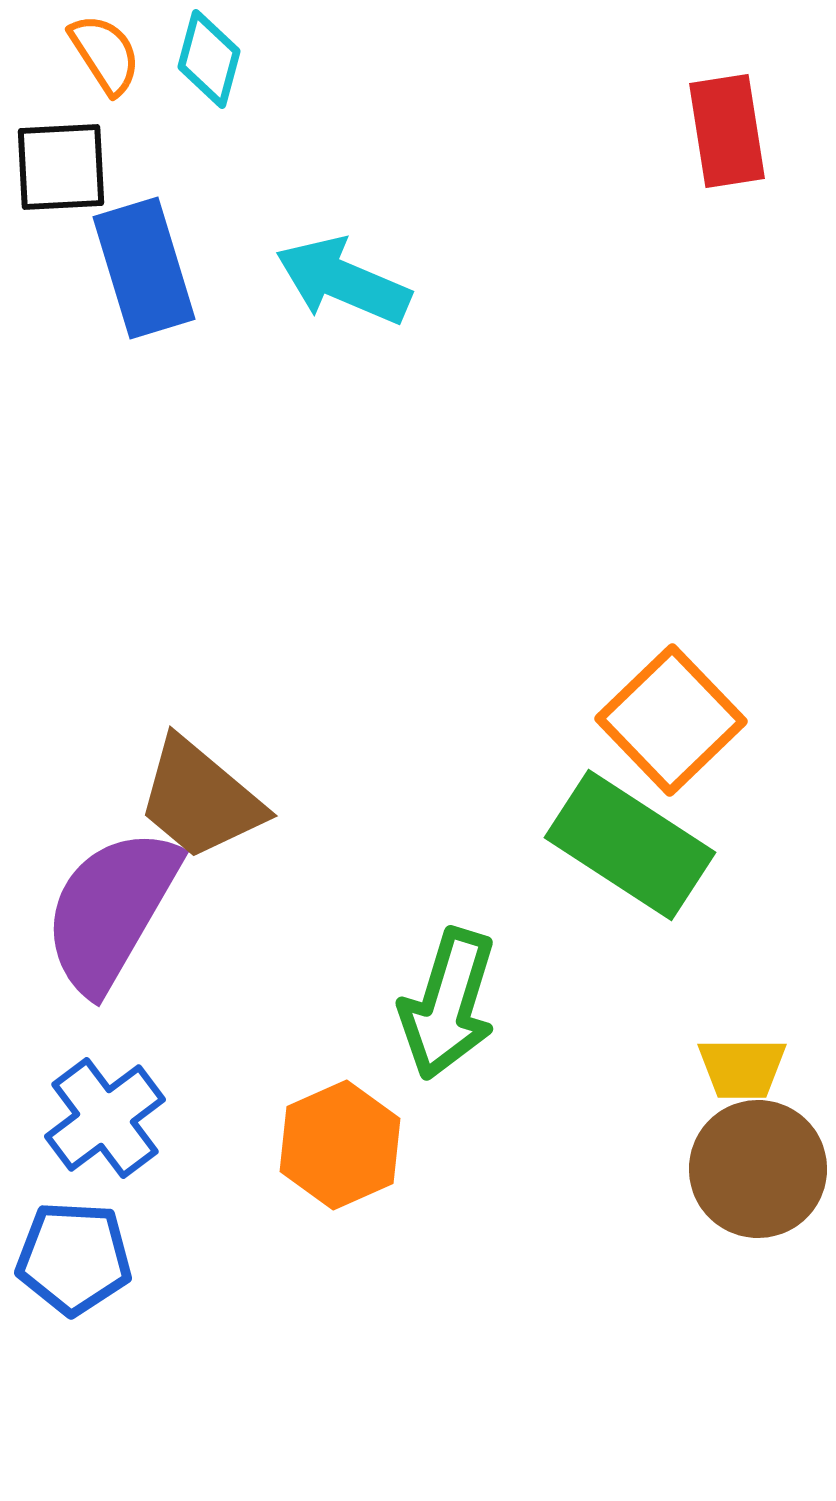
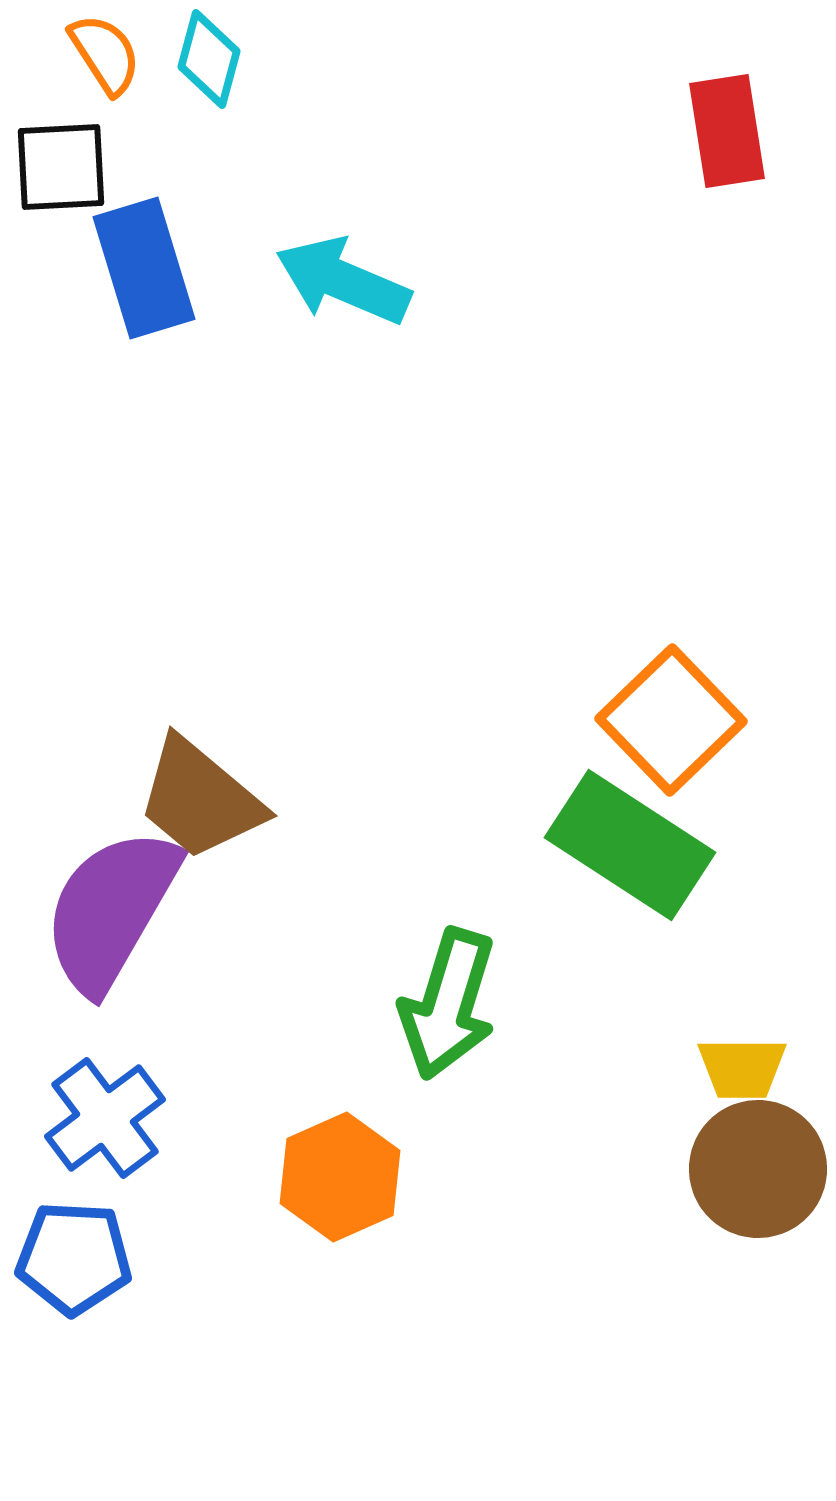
orange hexagon: moved 32 px down
